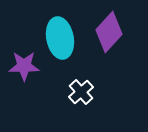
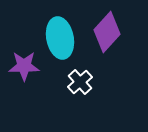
purple diamond: moved 2 px left
white cross: moved 1 px left, 10 px up
